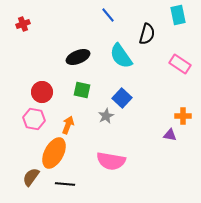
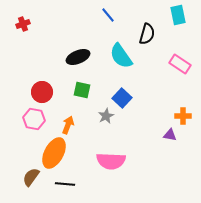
pink semicircle: rotated 8 degrees counterclockwise
